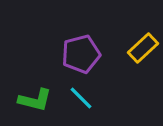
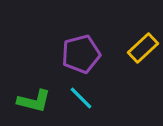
green L-shape: moved 1 px left, 1 px down
